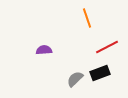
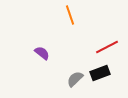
orange line: moved 17 px left, 3 px up
purple semicircle: moved 2 px left, 3 px down; rotated 42 degrees clockwise
